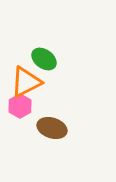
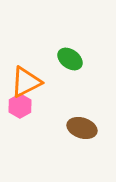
green ellipse: moved 26 px right
brown ellipse: moved 30 px right
